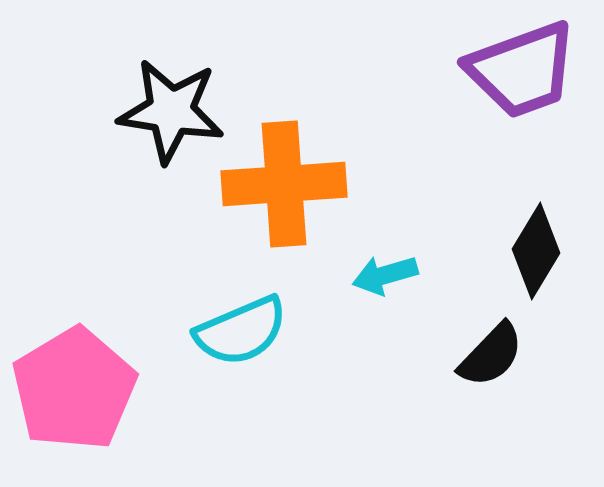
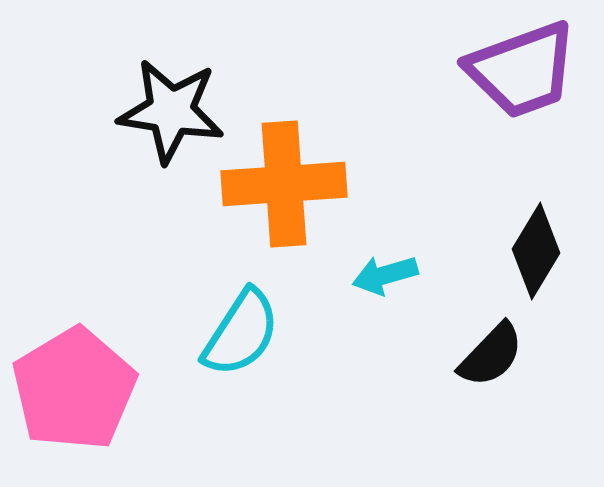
cyan semicircle: moved 2 px down; rotated 34 degrees counterclockwise
